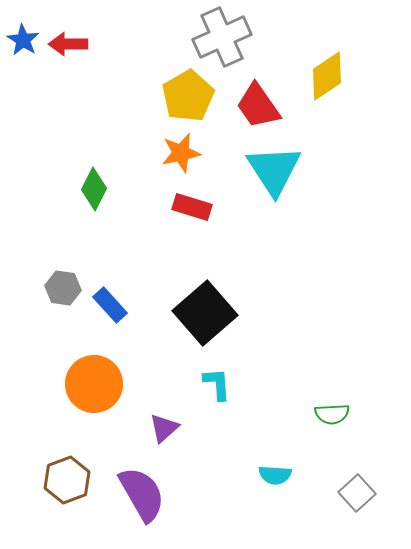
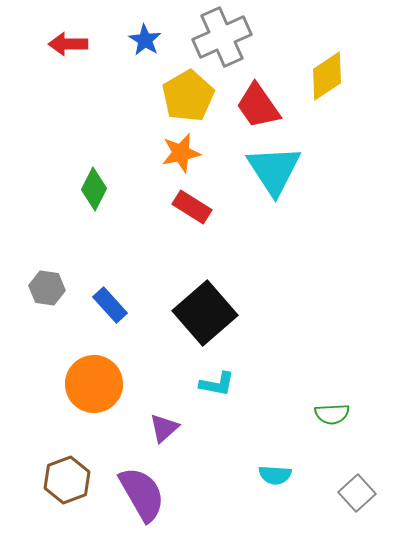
blue star: moved 122 px right
red rectangle: rotated 15 degrees clockwise
gray hexagon: moved 16 px left
cyan L-shape: rotated 105 degrees clockwise
